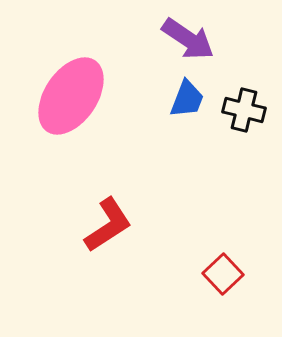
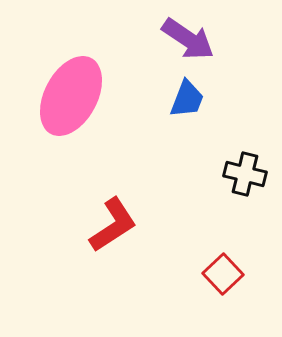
pink ellipse: rotated 6 degrees counterclockwise
black cross: moved 1 px right, 64 px down
red L-shape: moved 5 px right
